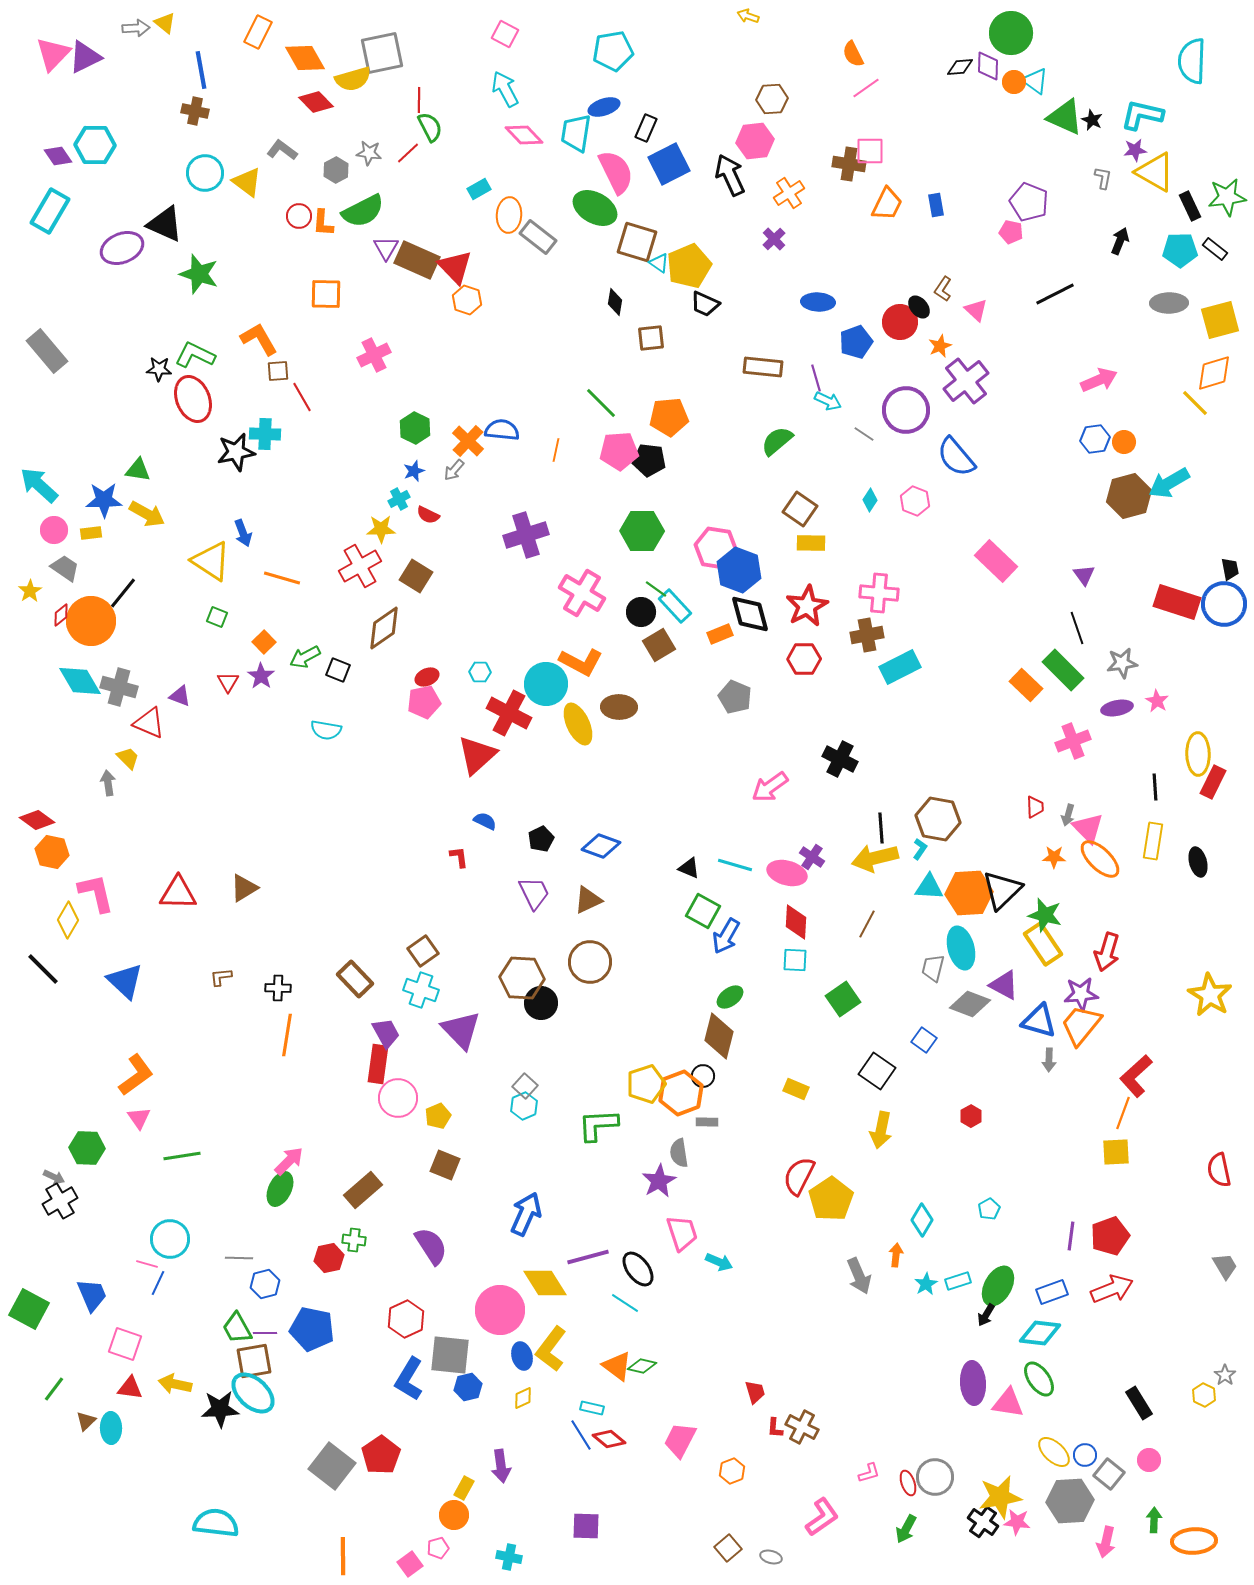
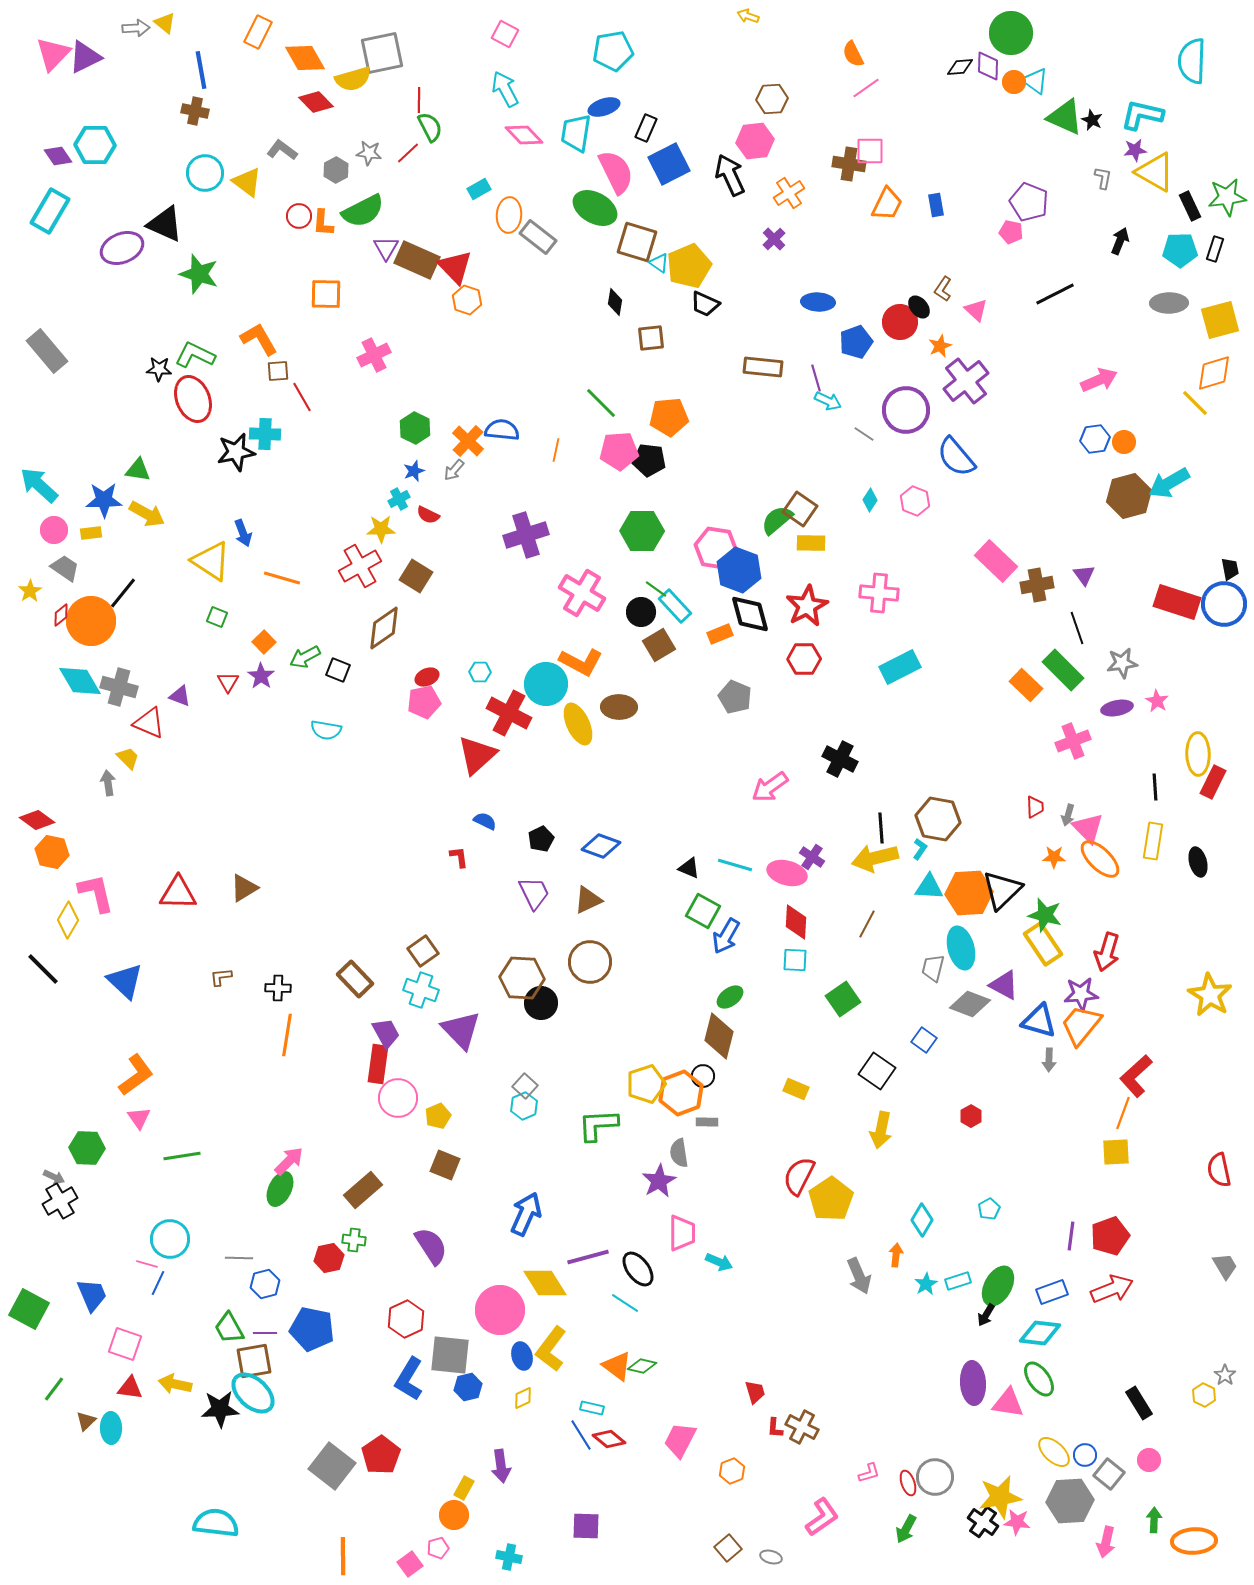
black rectangle at (1215, 249): rotated 70 degrees clockwise
green semicircle at (777, 441): moved 79 px down
brown cross at (867, 635): moved 170 px right, 50 px up
pink trapezoid at (682, 1233): rotated 18 degrees clockwise
green trapezoid at (237, 1328): moved 8 px left
